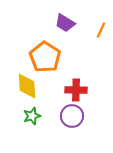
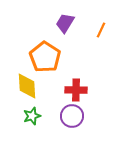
purple trapezoid: rotated 90 degrees clockwise
